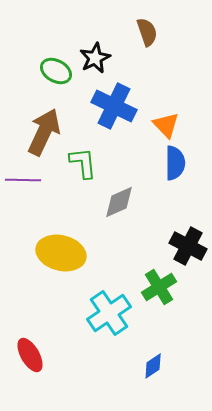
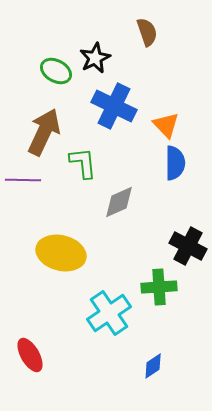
green cross: rotated 28 degrees clockwise
